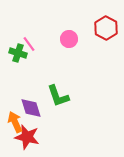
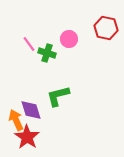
red hexagon: rotated 15 degrees counterclockwise
green cross: moved 29 px right
green L-shape: rotated 95 degrees clockwise
purple diamond: moved 2 px down
orange arrow: moved 1 px right, 2 px up
red star: rotated 20 degrees clockwise
